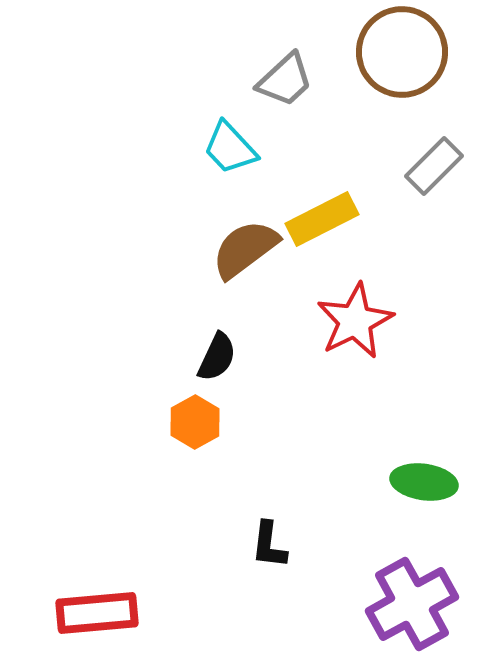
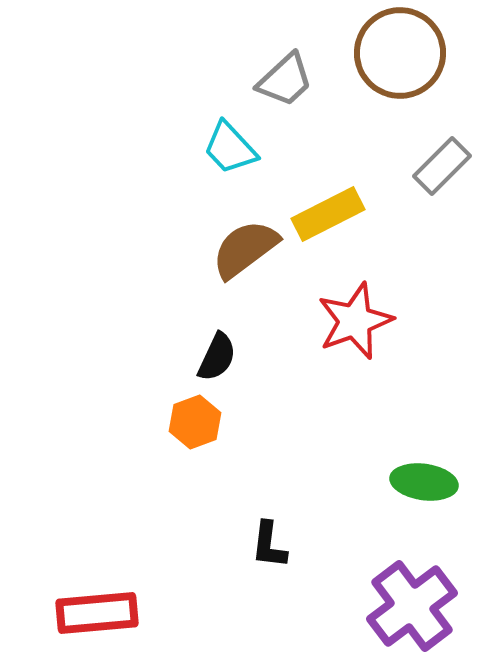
brown circle: moved 2 px left, 1 px down
gray rectangle: moved 8 px right
yellow rectangle: moved 6 px right, 5 px up
red star: rotated 6 degrees clockwise
orange hexagon: rotated 9 degrees clockwise
purple cross: moved 2 px down; rotated 8 degrees counterclockwise
